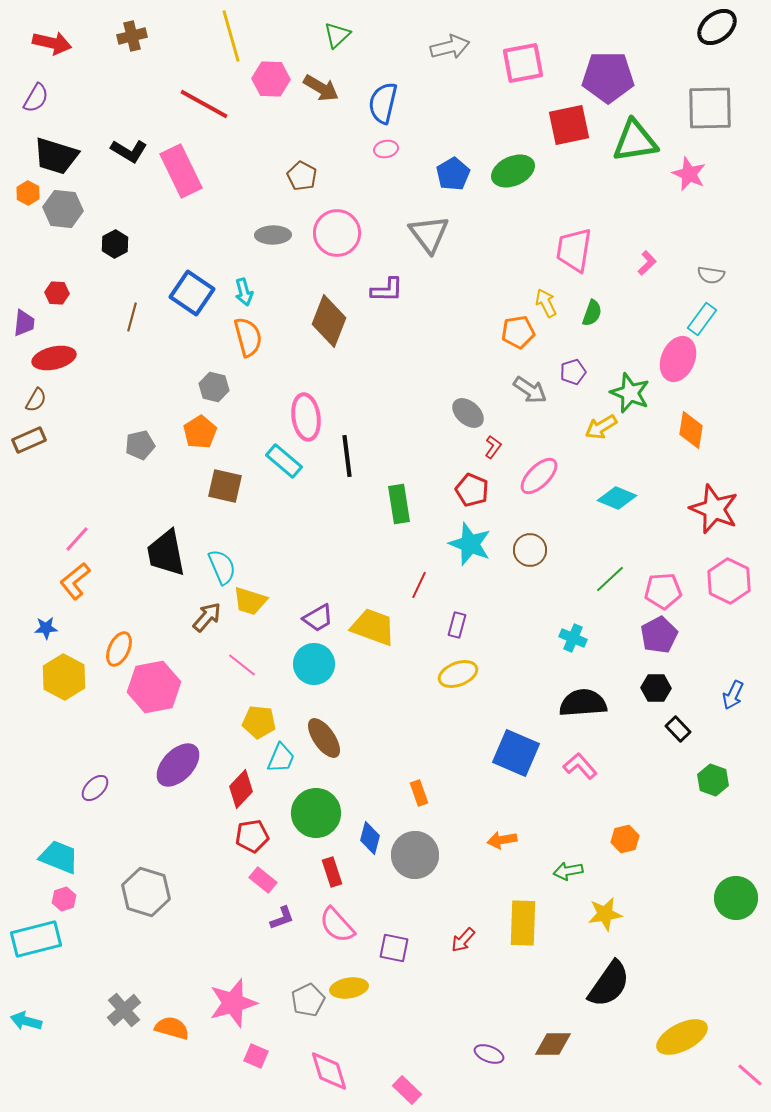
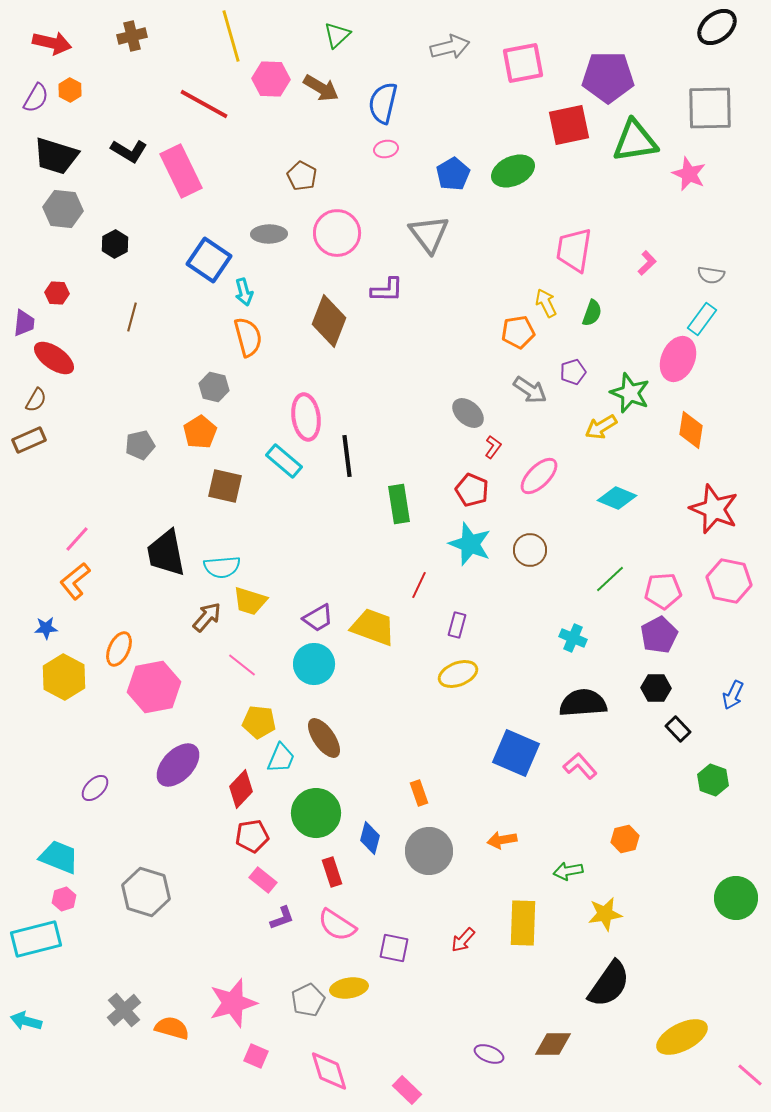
orange hexagon at (28, 193): moved 42 px right, 103 px up
gray ellipse at (273, 235): moved 4 px left, 1 px up
blue square at (192, 293): moved 17 px right, 33 px up
red ellipse at (54, 358): rotated 48 degrees clockwise
cyan semicircle at (222, 567): rotated 108 degrees clockwise
pink hexagon at (729, 581): rotated 15 degrees counterclockwise
gray circle at (415, 855): moved 14 px right, 4 px up
pink semicircle at (337, 925): rotated 15 degrees counterclockwise
